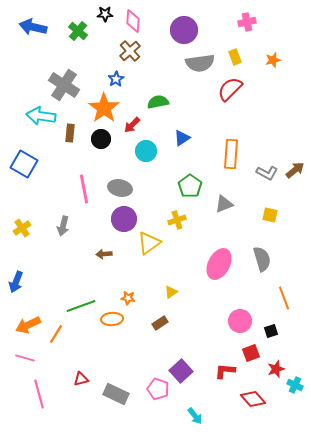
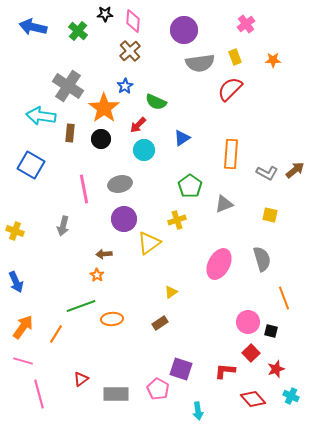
pink cross at (247, 22): moved 1 px left, 2 px down; rotated 24 degrees counterclockwise
orange star at (273, 60): rotated 14 degrees clockwise
blue star at (116, 79): moved 9 px right, 7 px down
gray cross at (64, 85): moved 4 px right, 1 px down
green semicircle at (158, 102): moved 2 px left; rotated 145 degrees counterclockwise
red arrow at (132, 125): moved 6 px right
cyan circle at (146, 151): moved 2 px left, 1 px up
blue square at (24, 164): moved 7 px right, 1 px down
gray ellipse at (120, 188): moved 4 px up; rotated 25 degrees counterclockwise
yellow cross at (22, 228): moved 7 px left, 3 px down; rotated 36 degrees counterclockwise
blue arrow at (16, 282): rotated 45 degrees counterclockwise
orange star at (128, 298): moved 31 px left, 23 px up; rotated 24 degrees clockwise
pink circle at (240, 321): moved 8 px right, 1 px down
orange arrow at (28, 325): moved 5 px left, 2 px down; rotated 150 degrees clockwise
black square at (271, 331): rotated 32 degrees clockwise
red square at (251, 353): rotated 24 degrees counterclockwise
pink line at (25, 358): moved 2 px left, 3 px down
purple square at (181, 371): moved 2 px up; rotated 30 degrees counterclockwise
red triangle at (81, 379): rotated 21 degrees counterclockwise
cyan cross at (295, 385): moved 4 px left, 11 px down
pink pentagon at (158, 389): rotated 10 degrees clockwise
gray rectangle at (116, 394): rotated 25 degrees counterclockwise
cyan arrow at (195, 416): moved 3 px right, 5 px up; rotated 30 degrees clockwise
